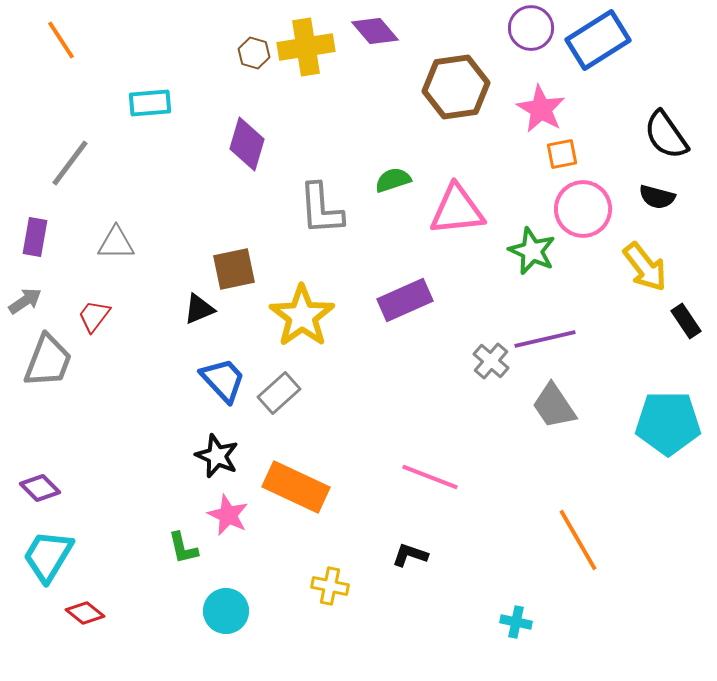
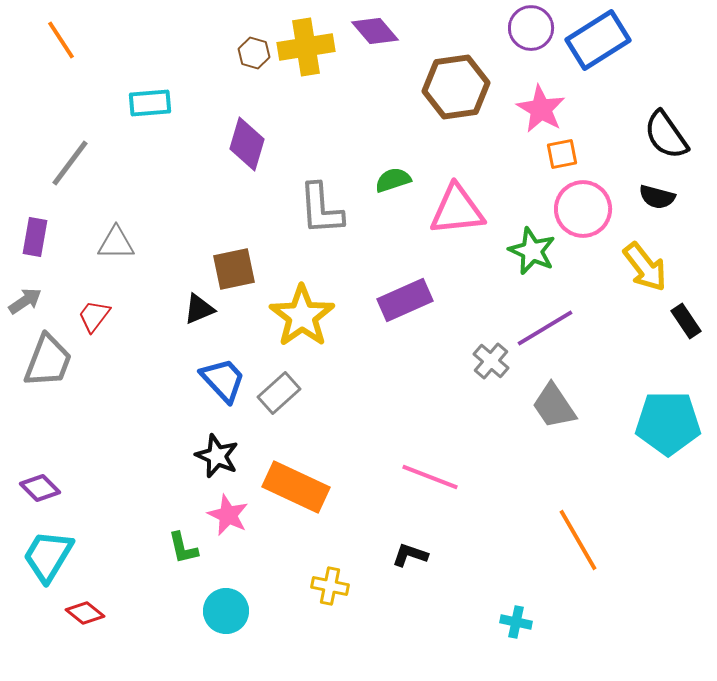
purple line at (545, 339): moved 11 px up; rotated 18 degrees counterclockwise
